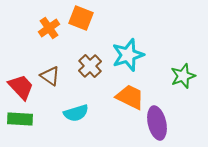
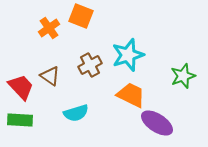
orange square: moved 2 px up
brown cross: moved 1 px up; rotated 15 degrees clockwise
orange trapezoid: moved 1 px right, 2 px up
green rectangle: moved 1 px down
purple ellipse: rotated 44 degrees counterclockwise
